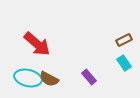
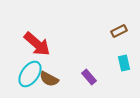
brown rectangle: moved 5 px left, 9 px up
cyan rectangle: rotated 21 degrees clockwise
cyan ellipse: moved 2 px right, 4 px up; rotated 68 degrees counterclockwise
